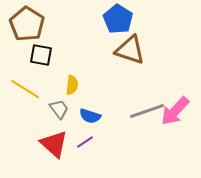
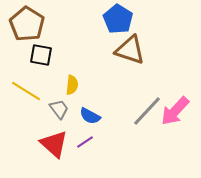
yellow line: moved 1 px right, 2 px down
gray line: rotated 28 degrees counterclockwise
blue semicircle: rotated 10 degrees clockwise
